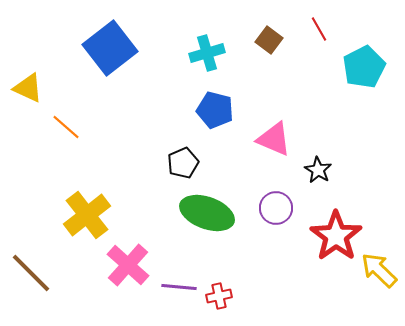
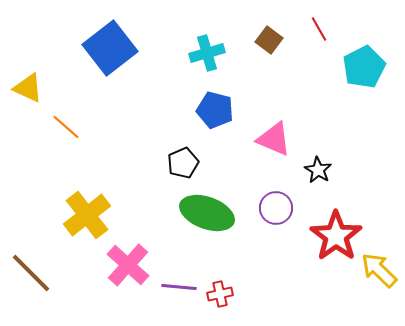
red cross: moved 1 px right, 2 px up
